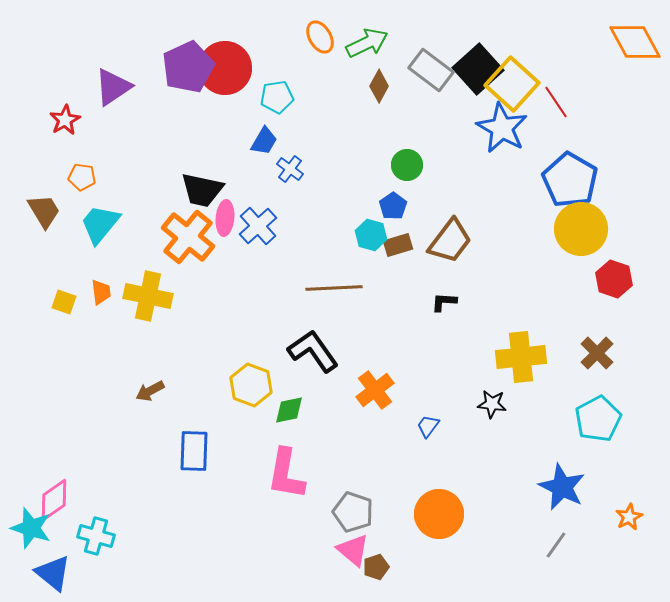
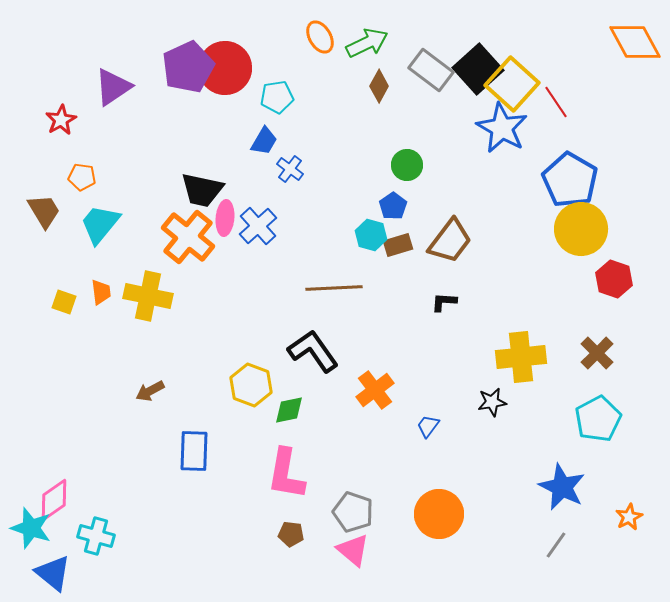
red star at (65, 120): moved 4 px left
black star at (492, 404): moved 2 px up; rotated 16 degrees counterclockwise
brown pentagon at (376, 567): moved 85 px left, 33 px up; rotated 25 degrees clockwise
